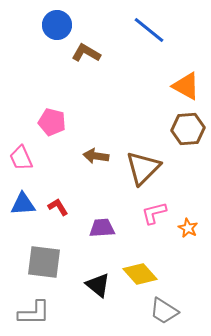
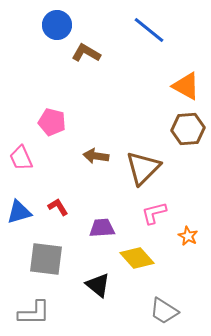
blue triangle: moved 4 px left, 8 px down; rotated 12 degrees counterclockwise
orange star: moved 8 px down
gray square: moved 2 px right, 3 px up
yellow diamond: moved 3 px left, 16 px up
